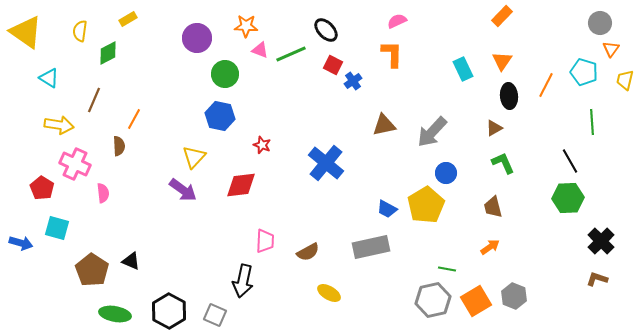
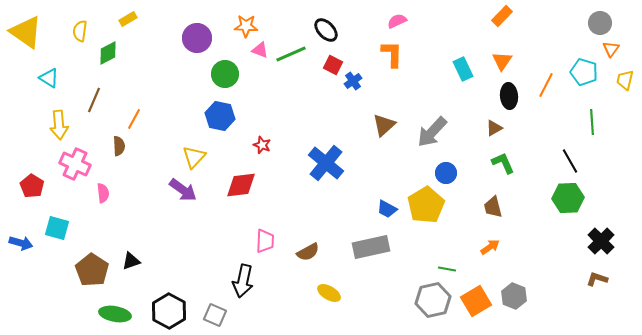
yellow arrow at (59, 125): rotated 76 degrees clockwise
brown triangle at (384, 125): rotated 30 degrees counterclockwise
red pentagon at (42, 188): moved 10 px left, 2 px up
black triangle at (131, 261): rotated 42 degrees counterclockwise
